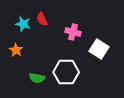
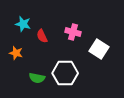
red semicircle: moved 17 px down
orange star: moved 3 px down; rotated 16 degrees counterclockwise
white hexagon: moved 1 px left, 1 px down
